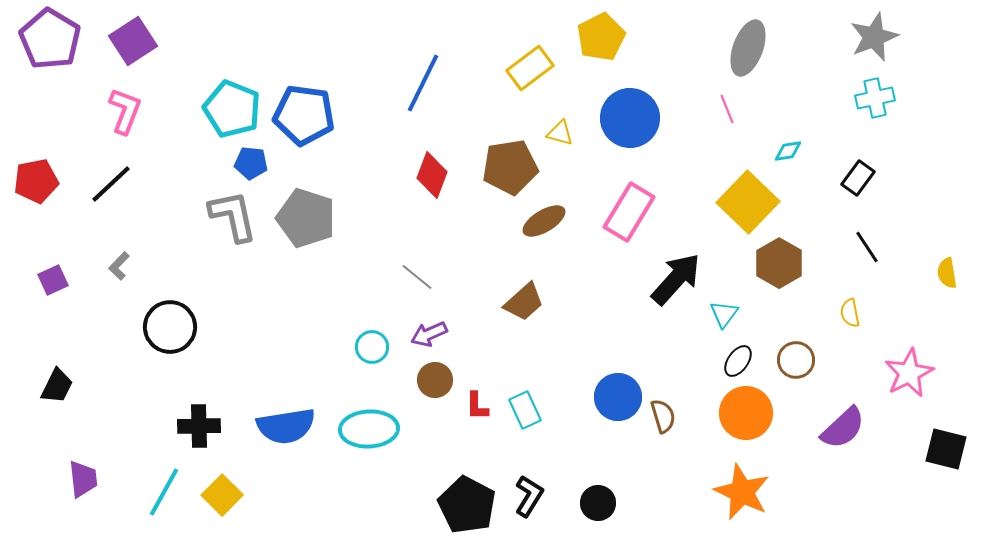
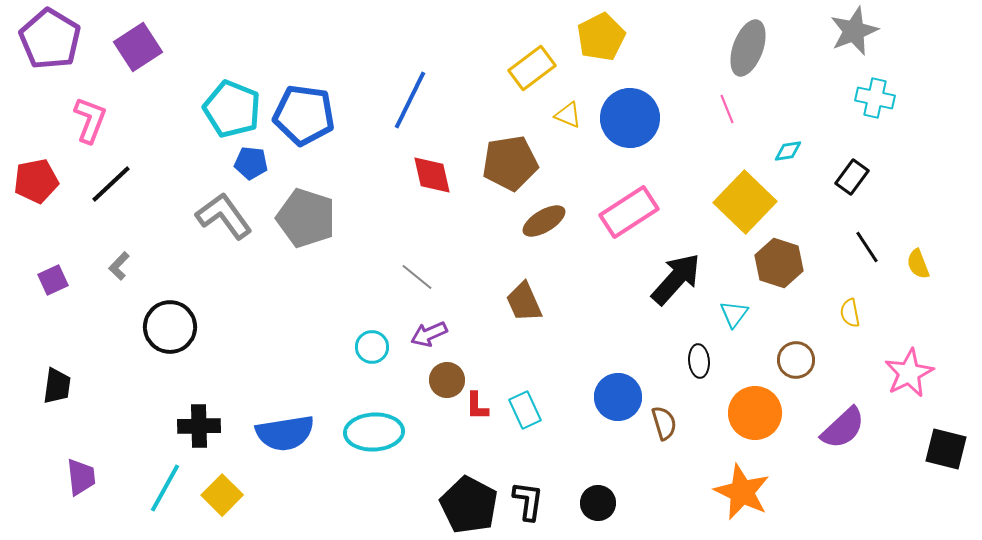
gray star at (874, 37): moved 20 px left, 6 px up
purple square at (133, 41): moved 5 px right, 6 px down
yellow rectangle at (530, 68): moved 2 px right
blue line at (423, 83): moved 13 px left, 17 px down
cyan cross at (875, 98): rotated 24 degrees clockwise
pink L-shape at (125, 111): moved 35 px left, 9 px down
yellow triangle at (560, 133): moved 8 px right, 18 px up; rotated 8 degrees clockwise
brown pentagon at (510, 167): moved 4 px up
red diamond at (432, 175): rotated 33 degrees counterclockwise
black rectangle at (858, 178): moved 6 px left, 1 px up
yellow square at (748, 202): moved 3 px left
pink rectangle at (629, 212): rotated 26 degrees clockwise
gray L-shape at (233, 216): moved 9 px left; rotated 24 degrees counterclockwise
brown hexagon at (779, 263): rotated 12 degrees counterclockwise
yellow semicircle at (947, 273): moved 29 px left, 9 px up; rotated 12 degrees counterclockwise
brown trapezoid at (524, 302): rotated 108 degrees clockwise
cyan triangle at (724, 314): moved 10 px right
black ellipse at (738, 361): moved 39 px left; rotated 40 degrees counterclockwise
brown circle at (435, 380): moved 12 px right
black trapezoid at (57, 386): rotated 18 degrees counterclockwise
orange circle at (746, 413): moved 9 px right
brown semicircle at (663, 416): moved 1 px right, 7 px down
blue semicircle at (286, 426): moved 1 px left, 7 px down
cyan ellipse at (369, 429): moved 5 px right, 3 px down
purple trapezoid at (83, 479): moved 2 px left, 2 px up
cyan line at (164, 492): moved 1 px right, 4 px up
black L-shape at (529, 496): moved 1 px left, 5 px down; rotated 24 degrees counterclockwise
black pentagon at (467, 505): moved 2 px right
